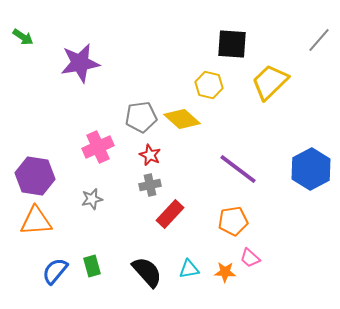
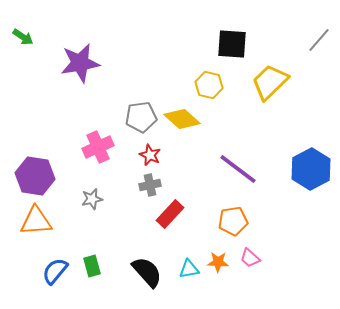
orange star: moved 7 px left, 10 px up
